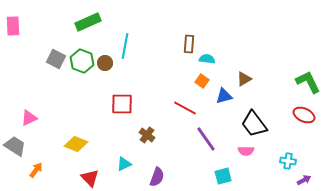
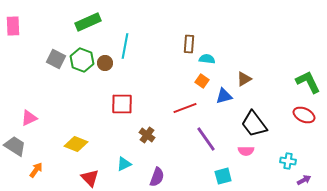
green hexagon: moved 1 px up
red line: rotated 50 degrees counterclockwise
